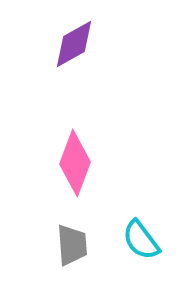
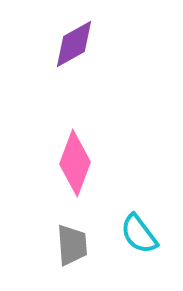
cyan semicircle: moved 2 px left, 6 px up
